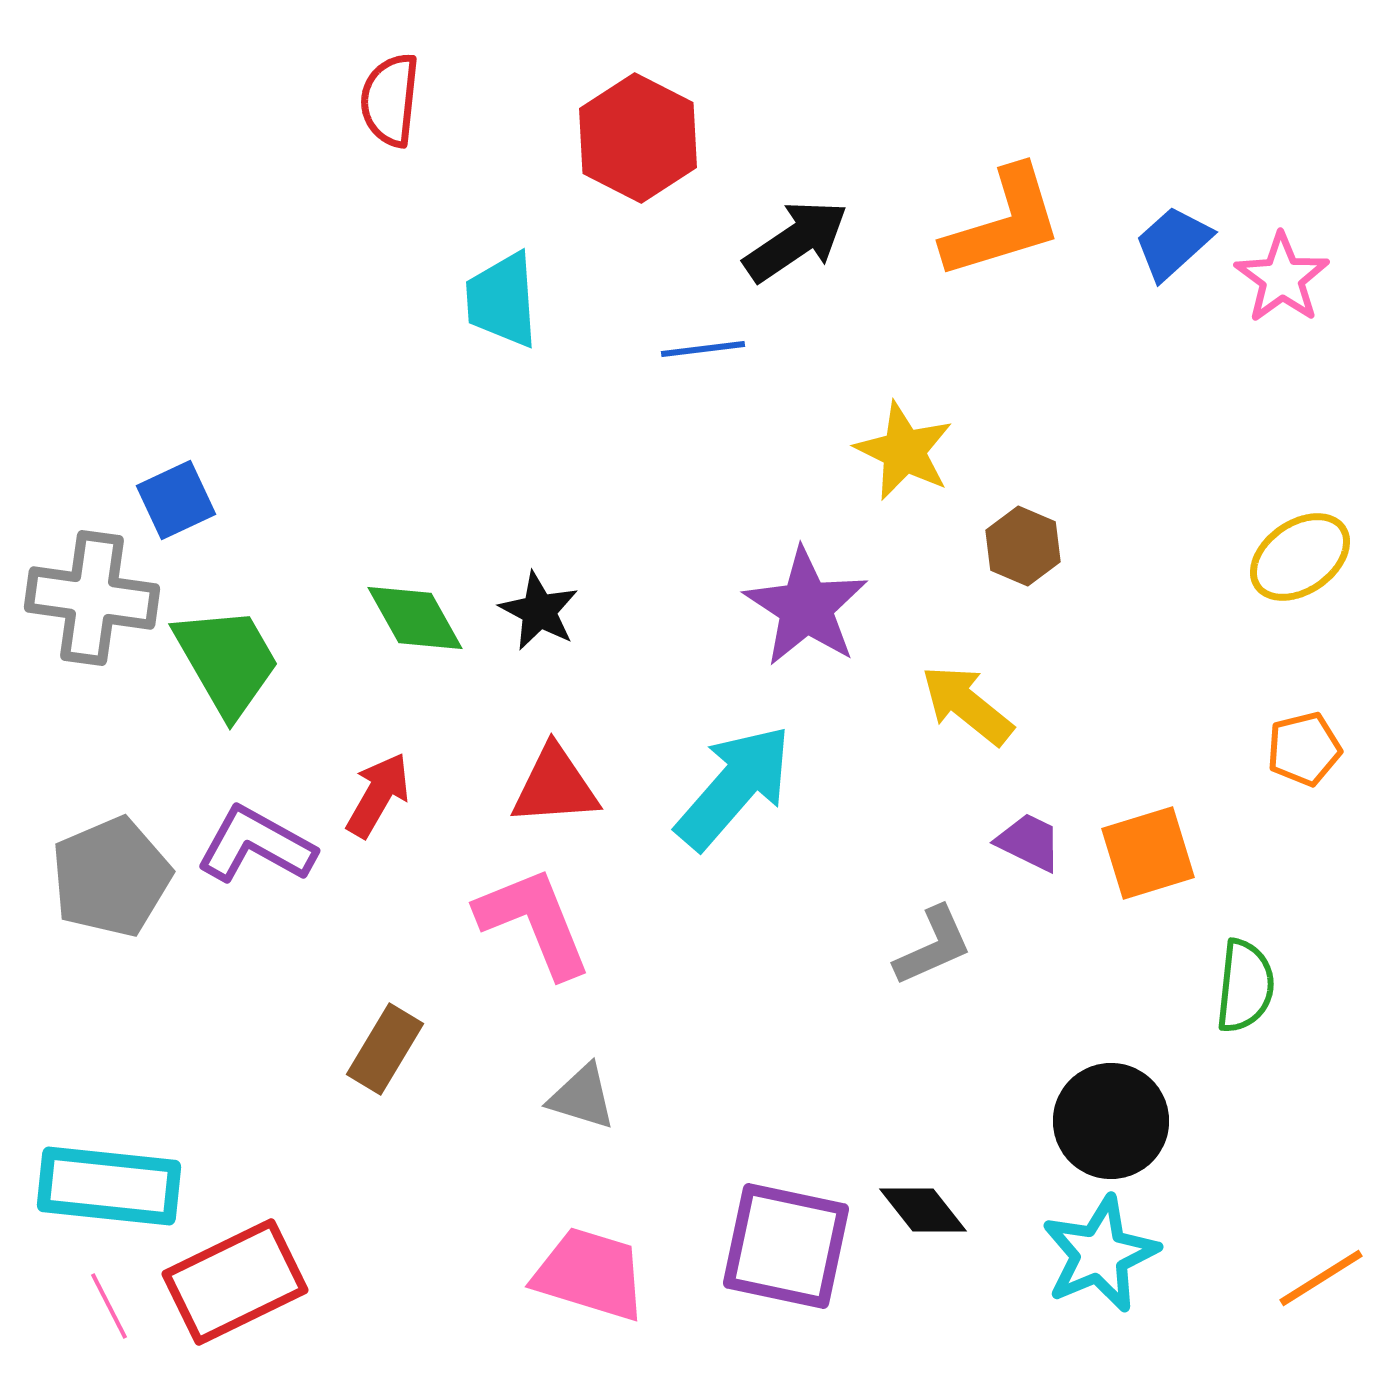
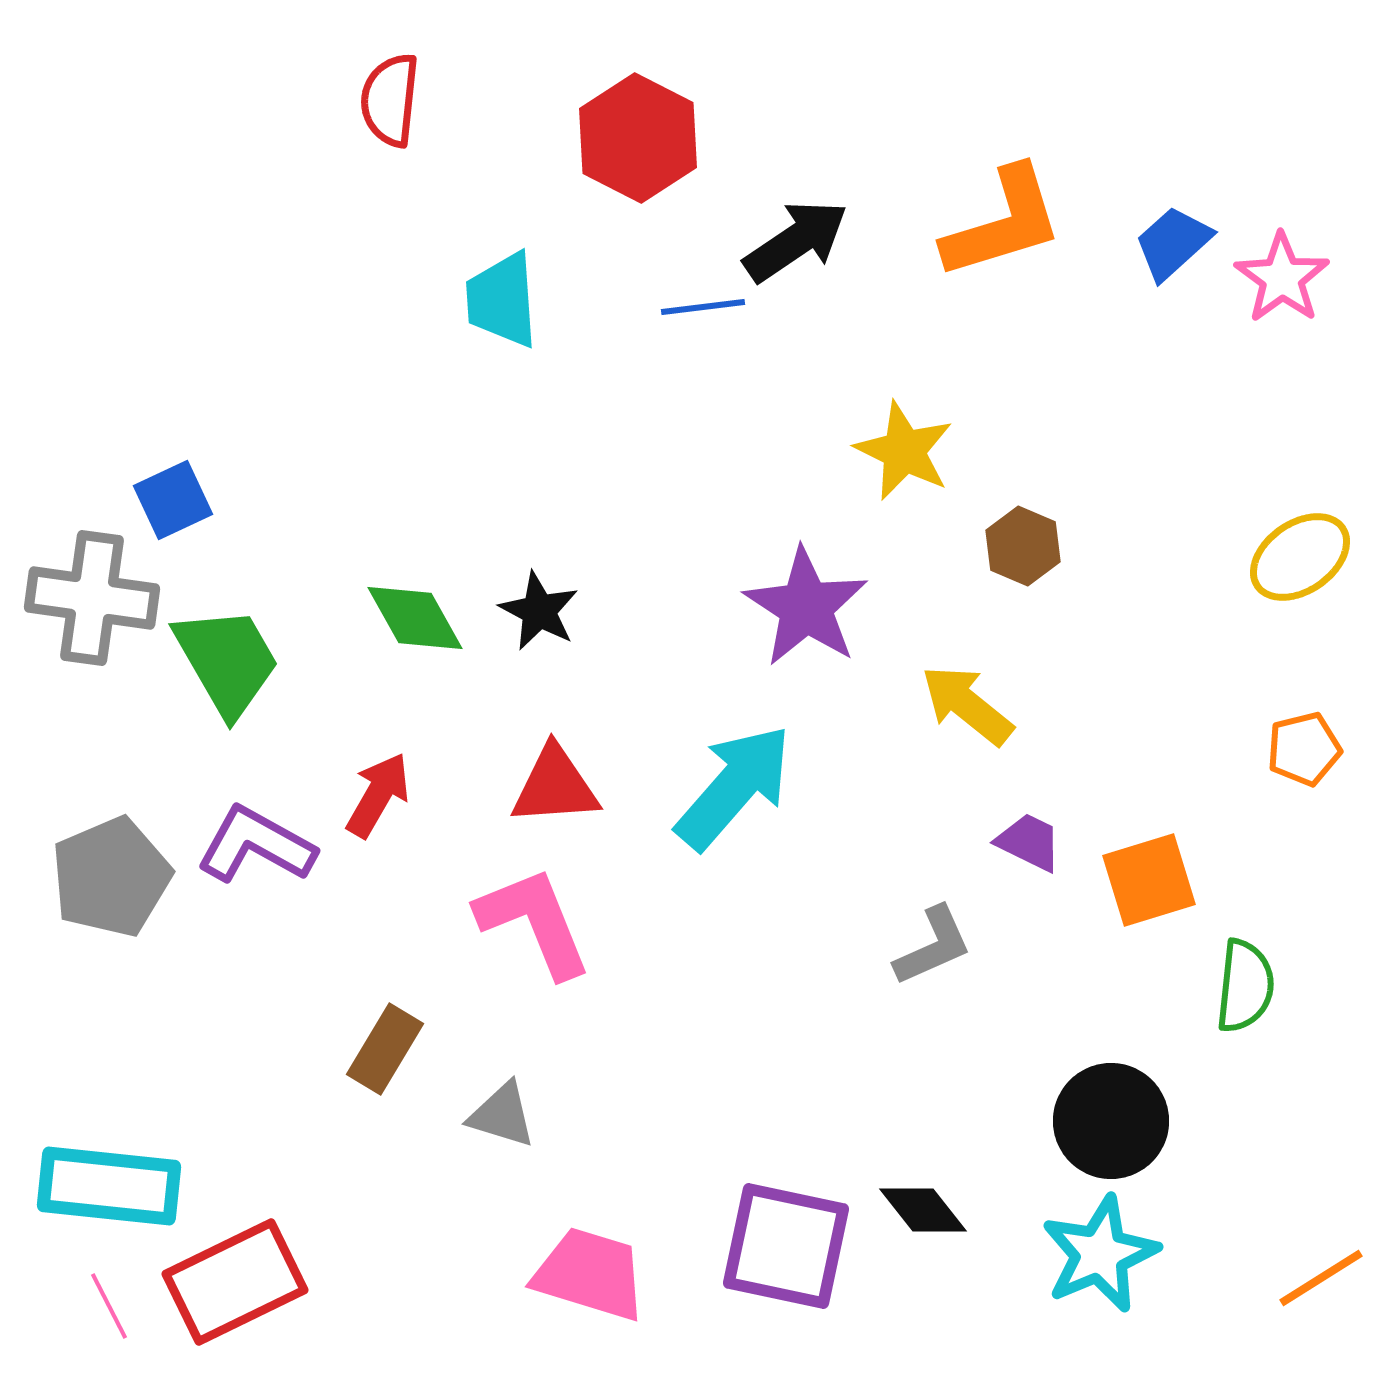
blue line: moved 42 px up
blue square: moved 3 px left
orange square: moved 1 px right, 27 px down
gray triangle: moved 80 px left, 18 px down
